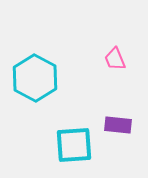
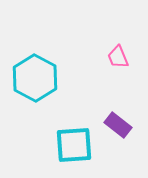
pink trapezoid: moved 3 px right, 2 px up
purple rectangle: rotated 32 degrees clockwise
